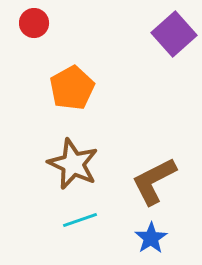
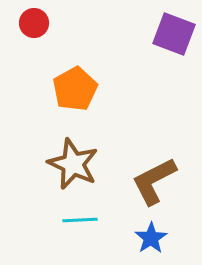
purple square: rotated 27 degrees counterclockwise
orange pentagon: moved 3 px right, 1 px down
cyan line: rotated 16 degrees clockwise
